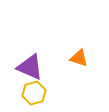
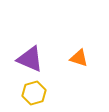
purple triangle: moved 8 px up
